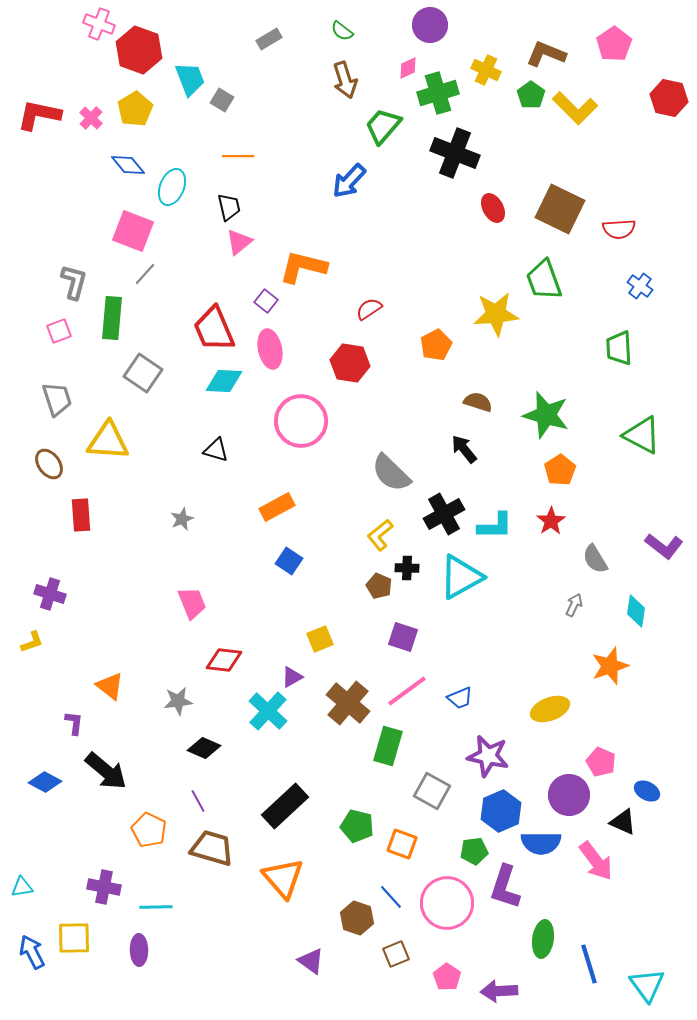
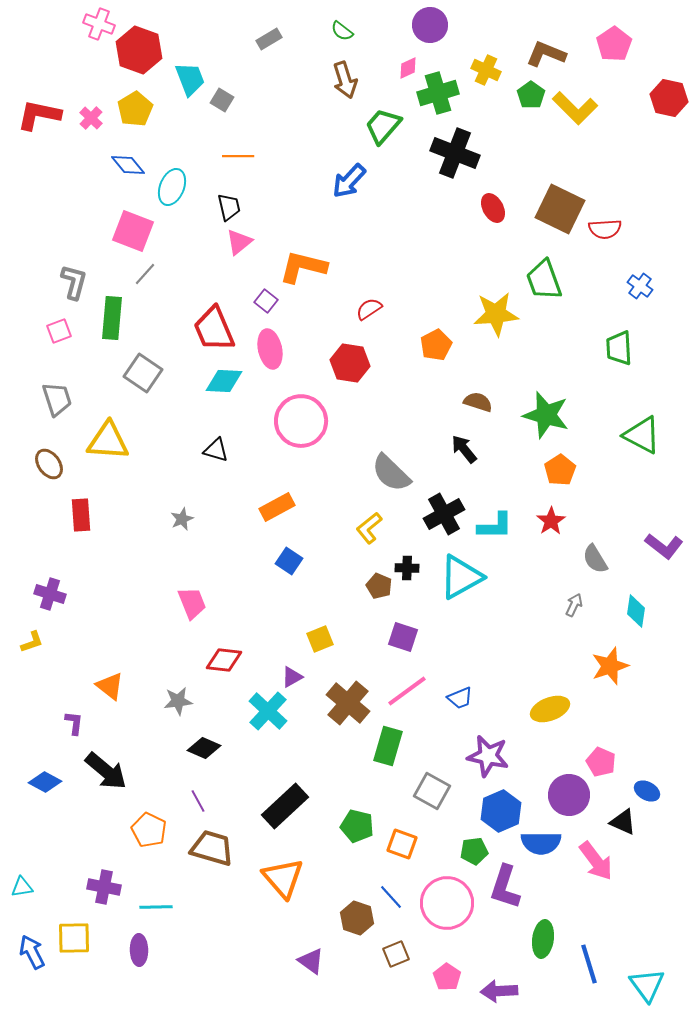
red semicircle at (619, 229): moved 14 px left
yellow L-shape at (380, 535): moved 11 px left, 7 px up
